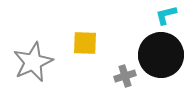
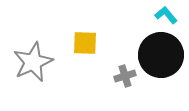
cyan L-shape: rotated 65 degrees clockwise
